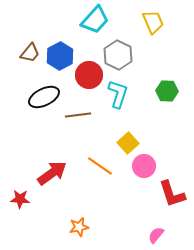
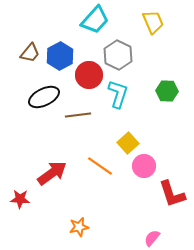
pink semicircle: moved 4 px left, 3 px down
